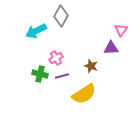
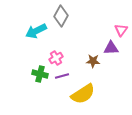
brown star: moved 2 px right, 5 px up; rotated 16 degrees counterclockwise
yellow semicircle: moved 1 px left
